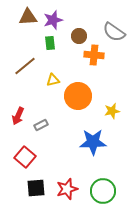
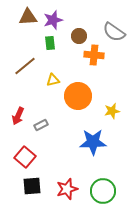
black square: moved 4 px left, 2 px up
